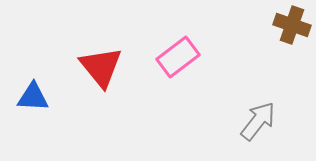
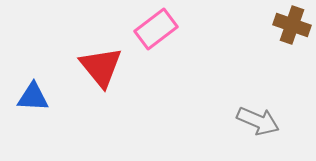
pink rectangle: moved 22 px left, 28 px up
gray arrow: rotated 75 degrees clockwise
